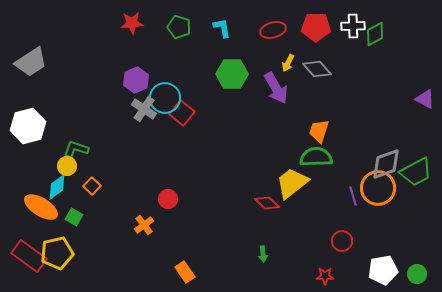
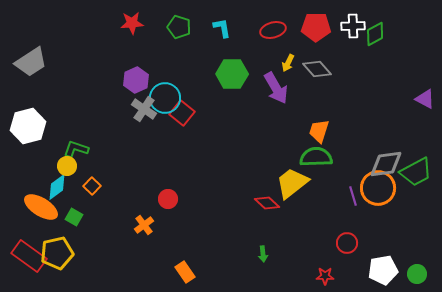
gray diamond at (386, 164): rotated 12 degrees clockwise
red circle at (342, 241): moved 5 px right, 2 px down
